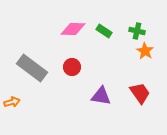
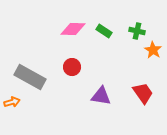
orange star: moved 8 px right, 1 px up
gray rectangle: moved 2 px left, 9 px down; rotated 8 degrees counterclockwise
red trapezoid: moved 3 px right
